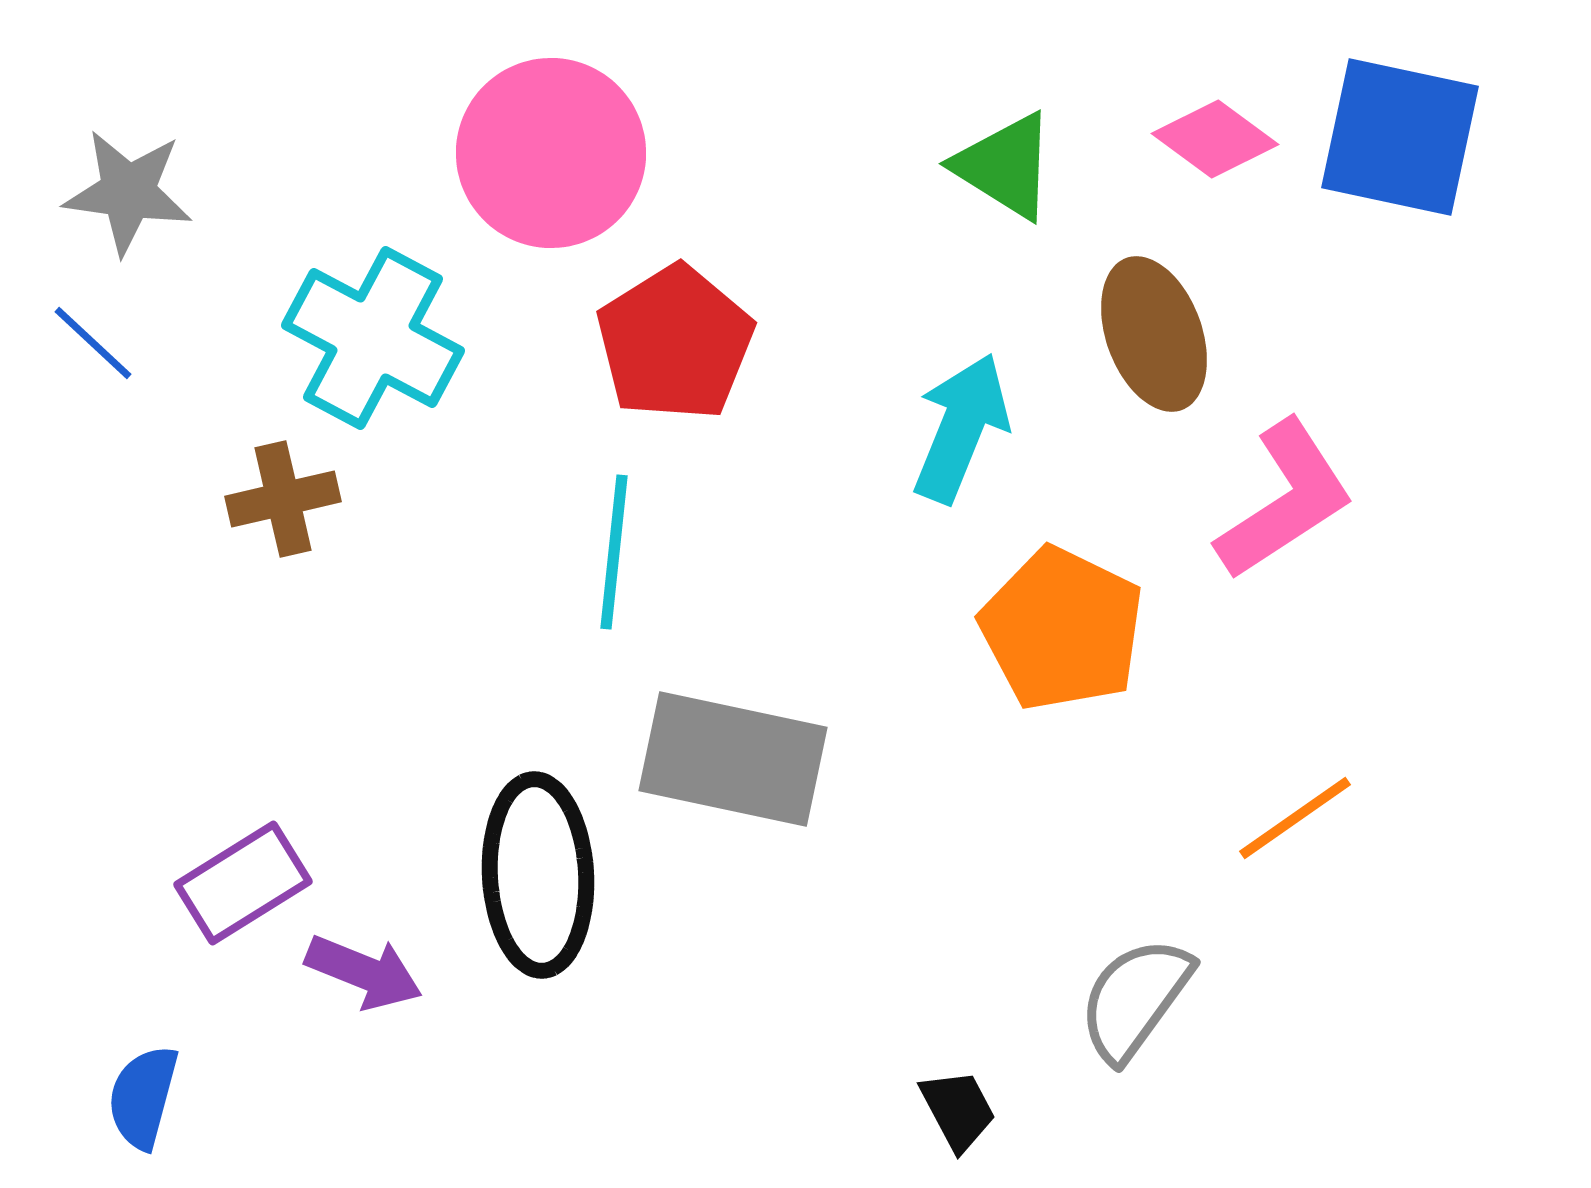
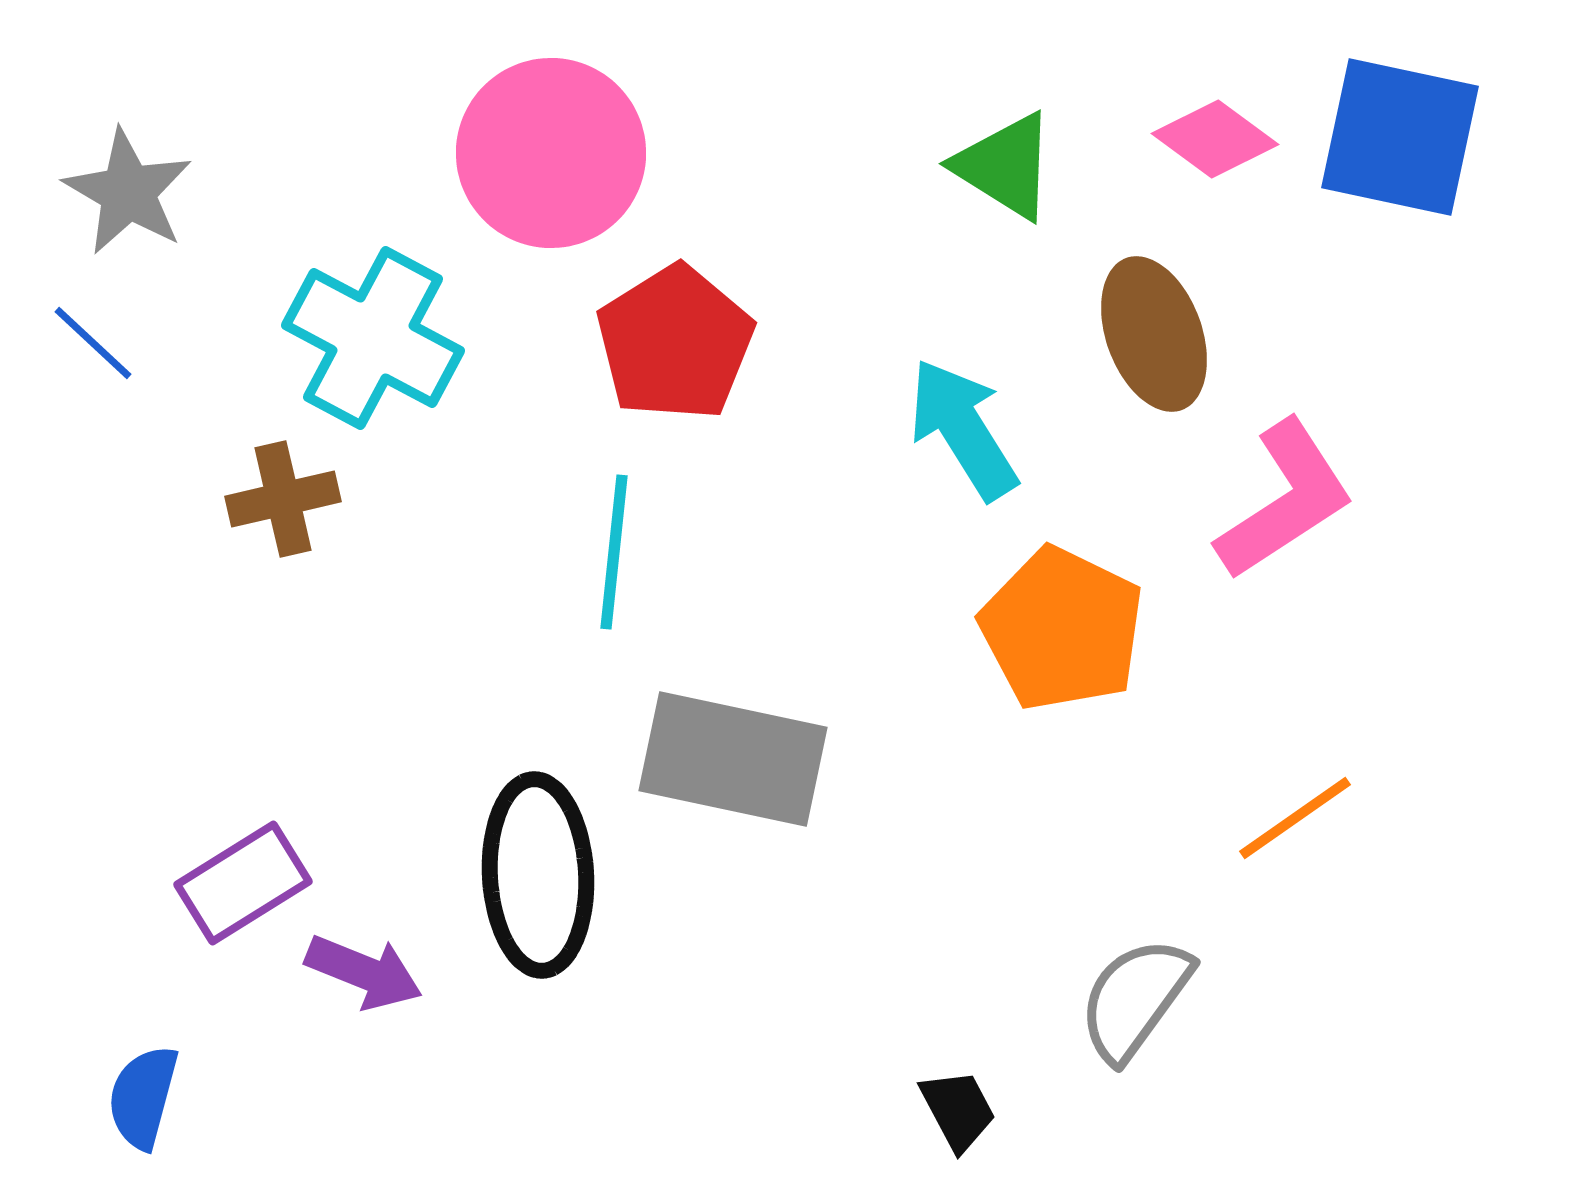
gray star: rotated 22 degrees clockwise
cyan arrow: moved 2 px right, 1 px down; rotated 54 degrees counterclockwise
